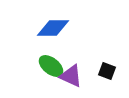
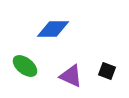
blue diamond: moved 1 px down
green ellipse: moved 26 px left
